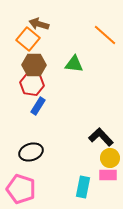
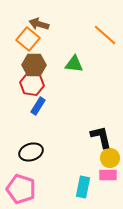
black L-shape: rotated 30 degrees clockwise
